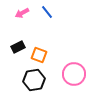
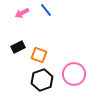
blue line: moved 1 px left, 2 px up
black hexagon: moved 8 px right; rotated 10 degrees counterclockwise
